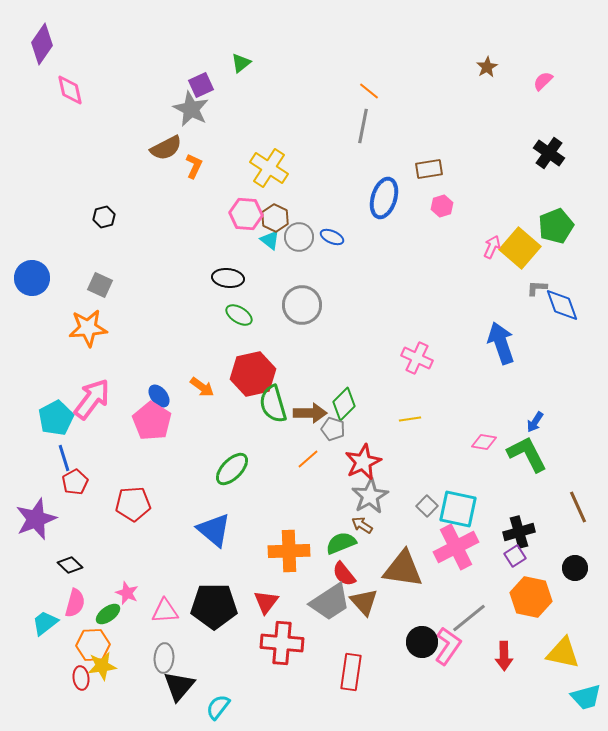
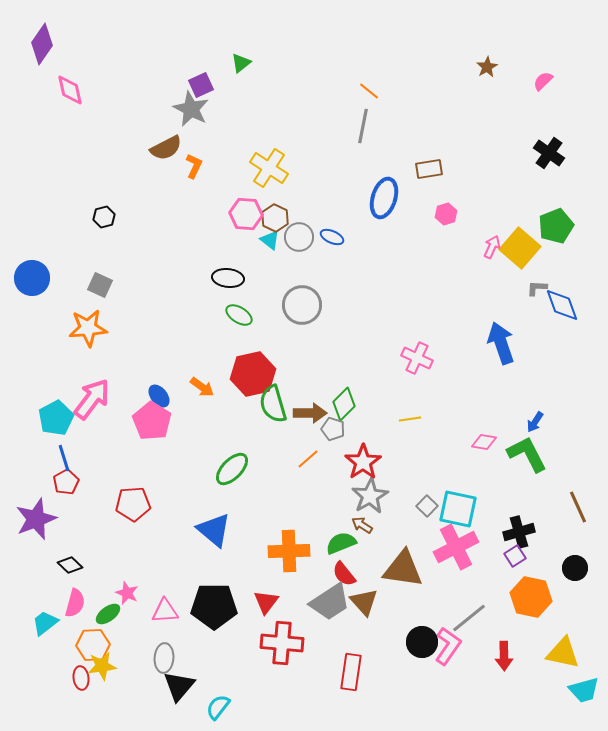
pink hexagon at (442, 206): moved 4 px right, 8 px down
red star at (363, 462): rotated 9 degrees counterclockwise
red pentagon at (75, 482): moved 9 px left
cyan trapezoid at (586, 697): moved 2 px left, 7 px up
